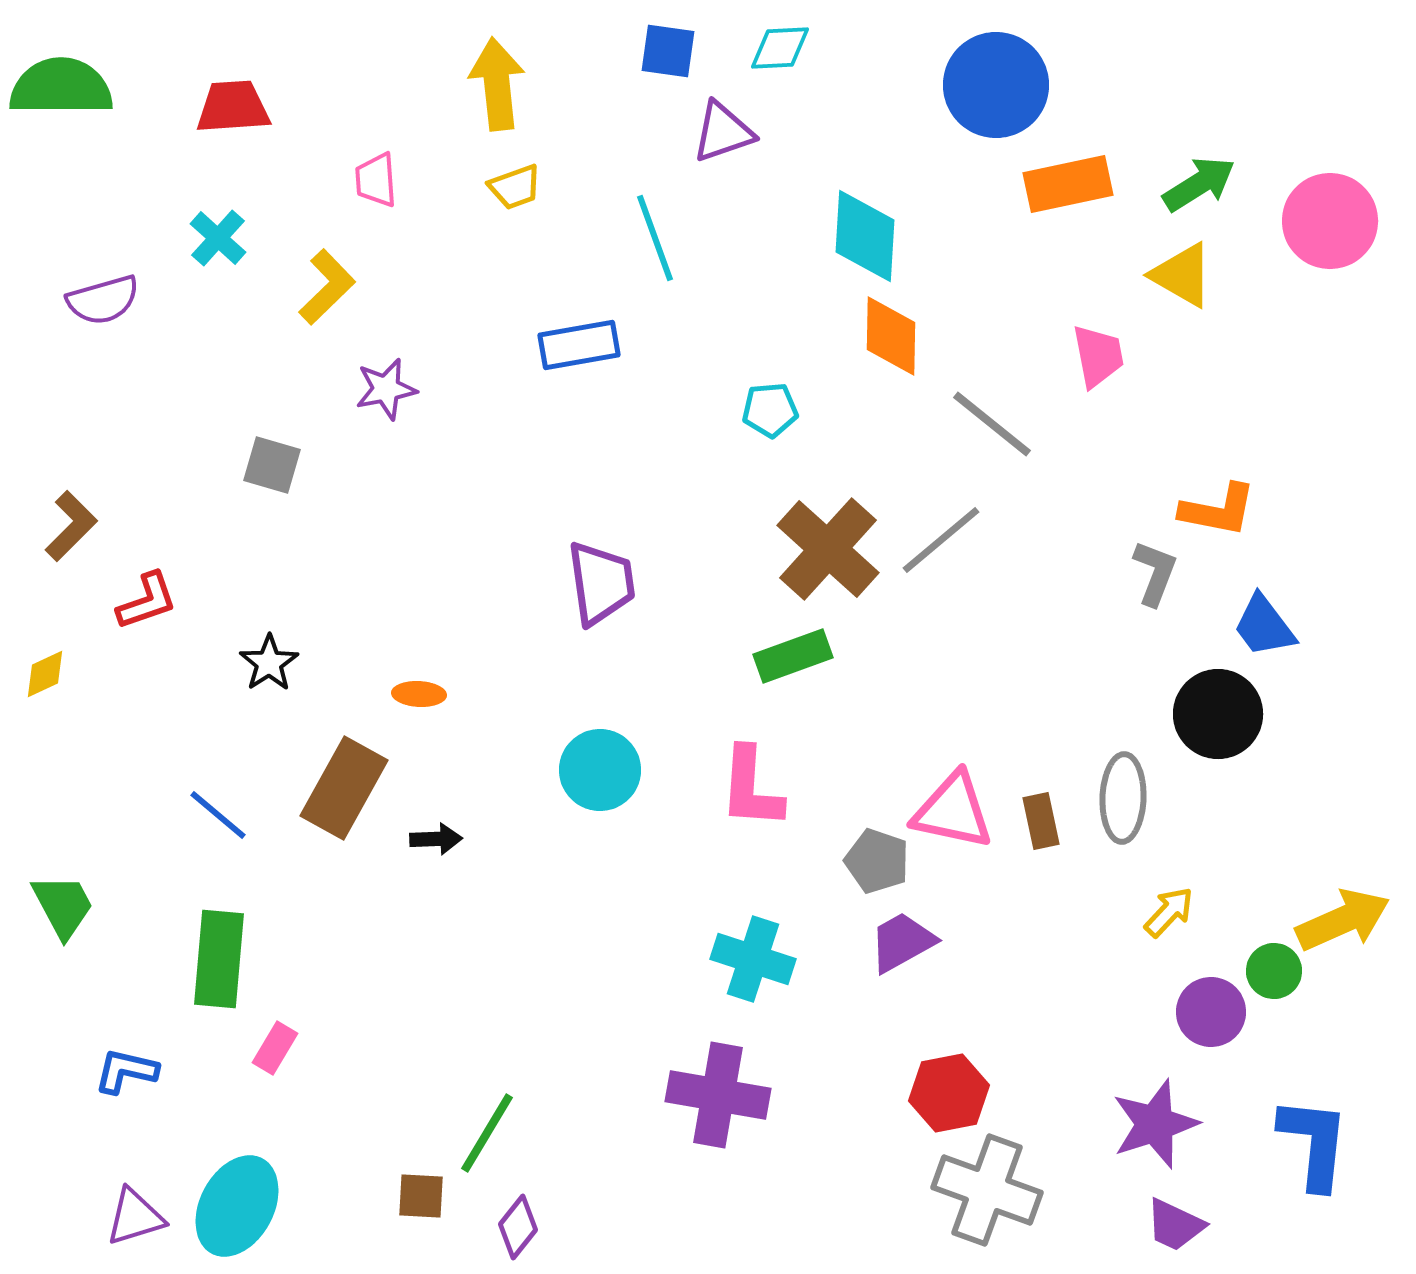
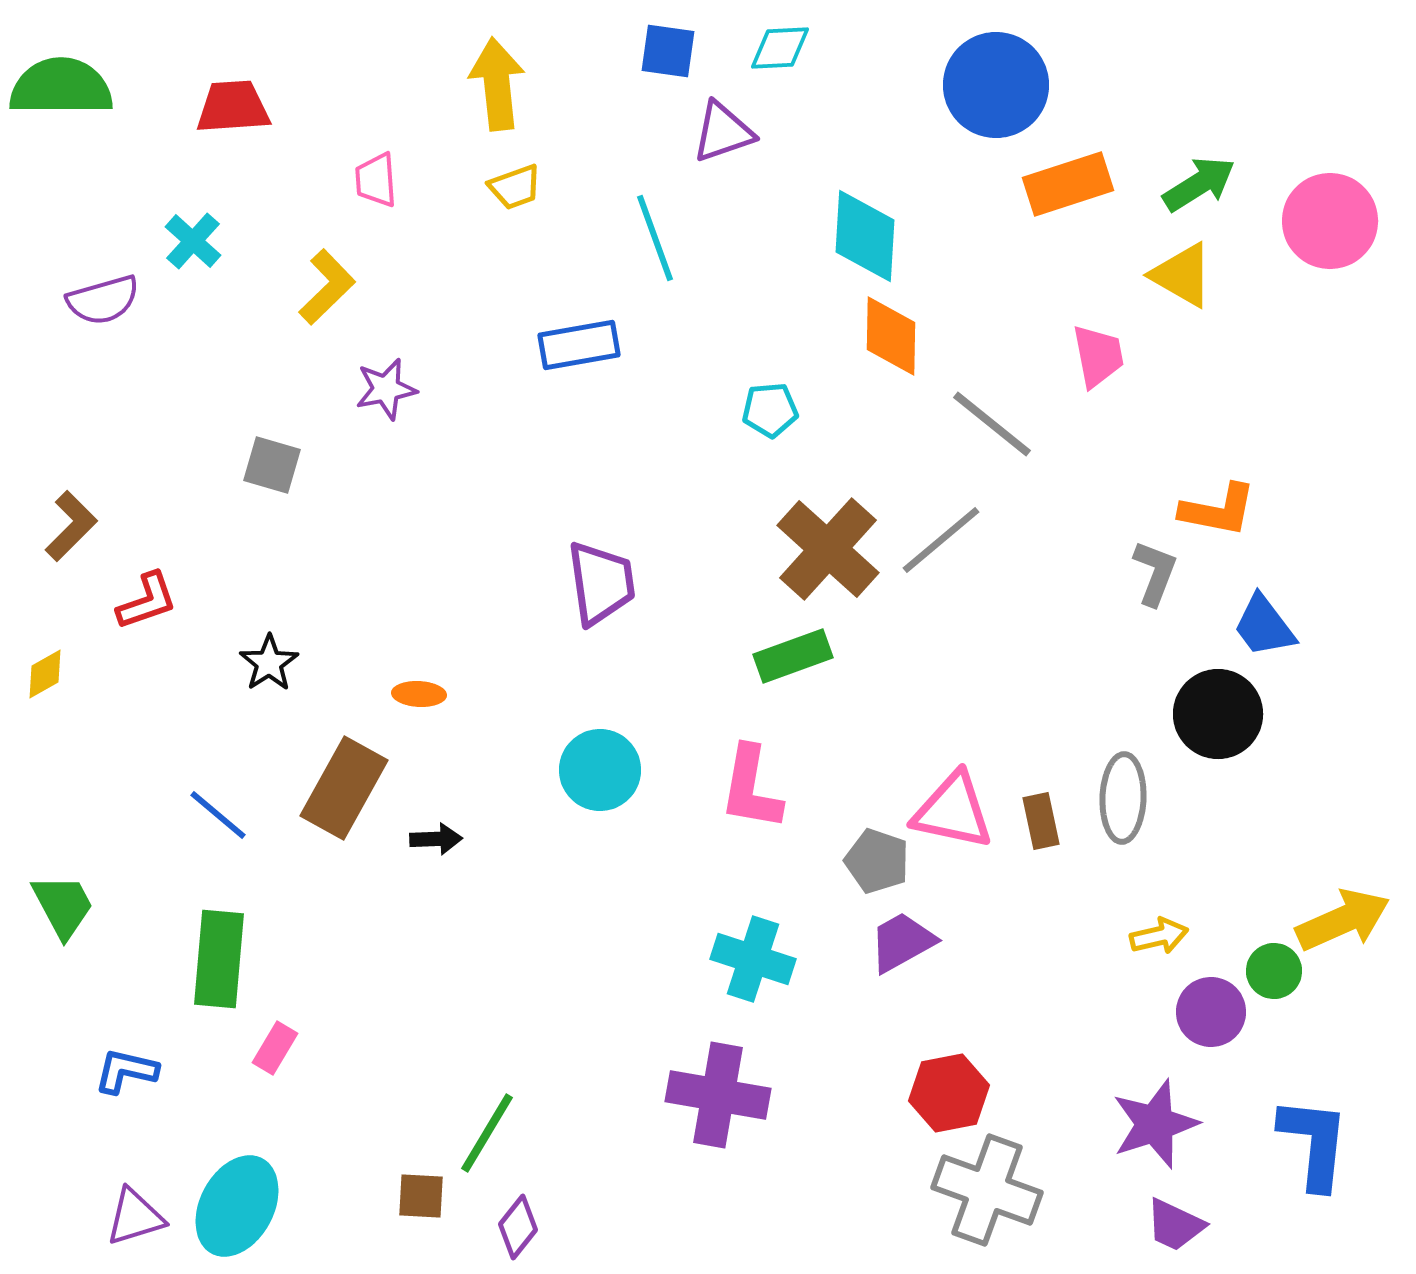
orange rectangle at (1068, 184): rotated 6 degrees counterclockwise
cyan cross at (218, 238): moved 25 px left, 3 px down
yellow diamond at (45, 674): rotated 4 degrees counterclockwise
pink L-shape at (751, 788): rotated 6 degrees clockwise
yellow arrow at (1169, 912): moved 10 px left, 24 px down; rotated 34 degrees clockwise
